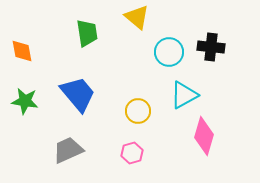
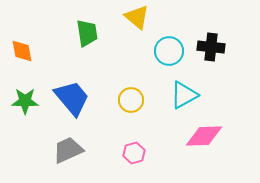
cyan circle: moved 1 px up
blue trapezoid: moved 6 px left, 4 px down
green star: rotated 8 degrees counterclockwise
yellow circle: moved 7 px left, 11 px up
pink diamond: rotated 72 degrees clockwise
pink hexagon: moved 2 px right
